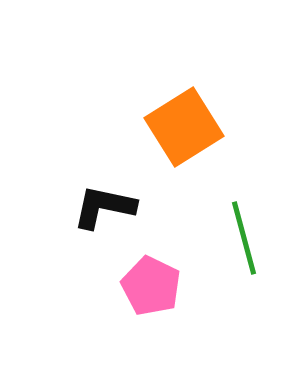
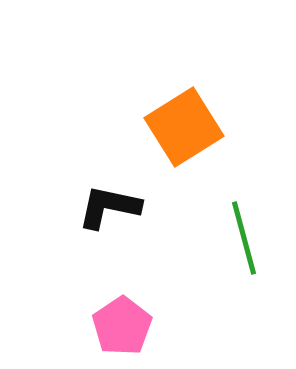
black L-shape: moved 5 px right
pink pentagon: moved 29 px left, 40 px down; rotated 12 degrees clockwise
